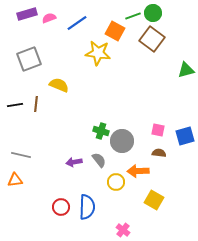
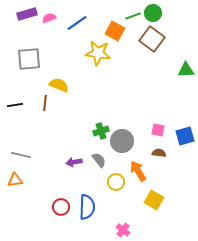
gray square: rotated 15 degrees clockwise
green triangle: rotated 12 degrees clockwise
brown line: moved 9 px right, 1 px up
green cross: rotated 35 degrees counterclockwise
orange arrow: rotated 60 degrees clockwise
